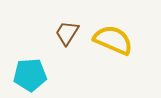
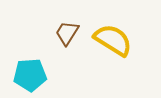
yellow semicircle: rotated 9 degrees clockwise
